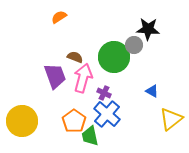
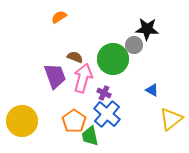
black star: moved 1 px left
green circle: moved 1 px left, 2 px down
blue triangle: moved 1 px up
